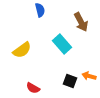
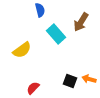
brown arrow: rotated 60 degrees clockwise
cyan rectangle: moved 6 px left, 10 px up
orange arrow: moved 3 px down
red semicircle: rotated 104 degrees clockwise
